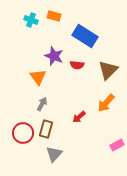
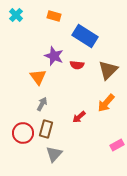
cyan cross: moved 15 px left, 5 px up; rotated 24 degrees clockwise
